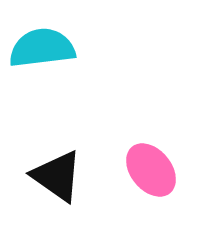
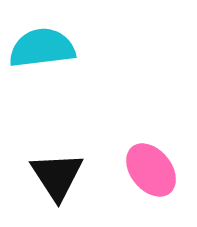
black triangle: rotated 22 degrees clockwise
